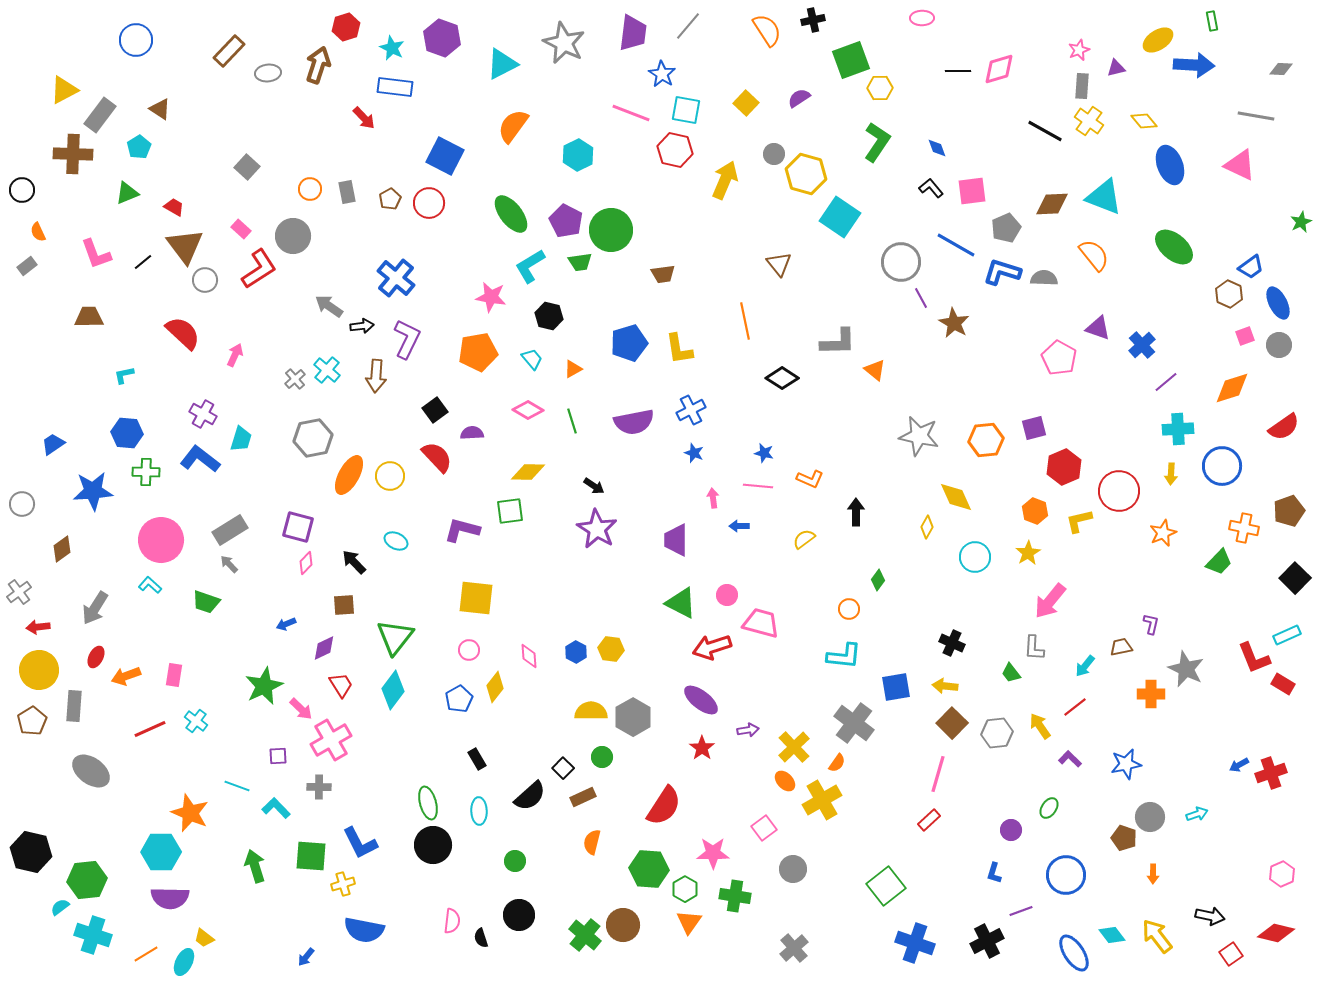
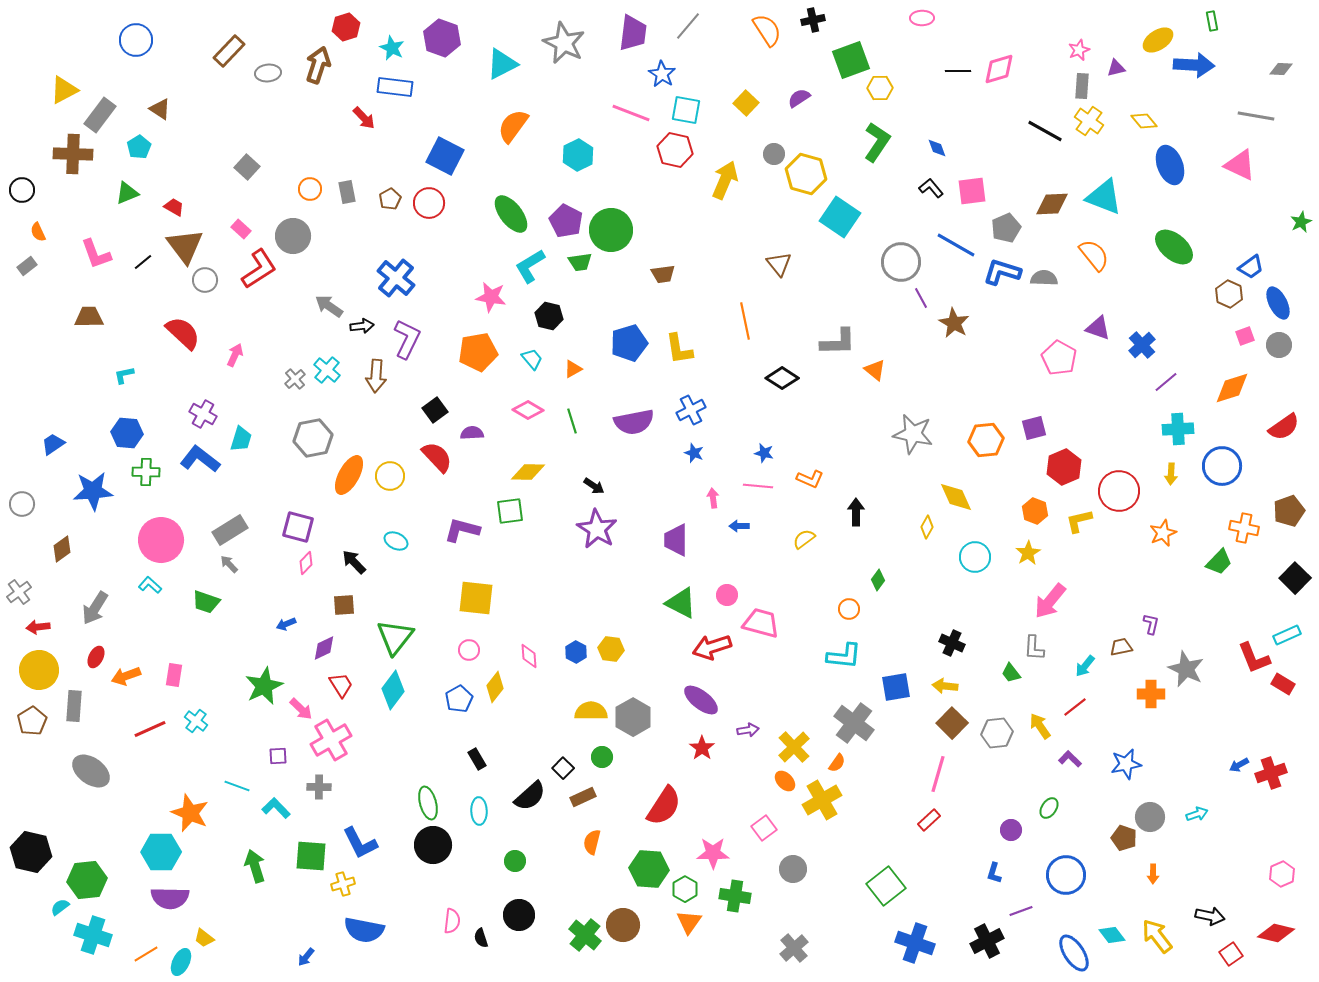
gray star at (919, 436): moved 6 px left, 2 px up
cyan ellipse at (184, 962): moved 3 px left
